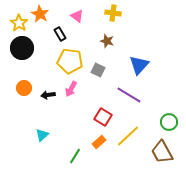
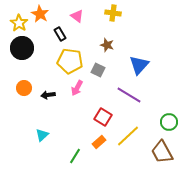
brown star: moved 4 px down
pink arrow: moved 6 px right, 1 px up
